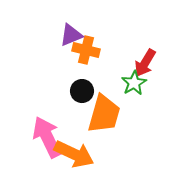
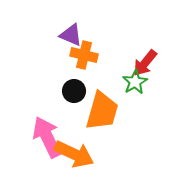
purple triangle: rotated 45 degrees clockwise
orange cross: moved 2 px left, 5 px down
red arrow: rotated 8 degrees clockwise
green star: moved 1 px right, 1 px up
black circle: moved 8 px left
orange trapezoid: moved 2 px left, 3 px up
